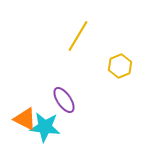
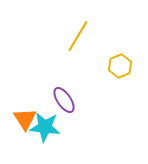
orange triangle: rotated 30 degrees clockwise
